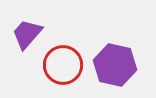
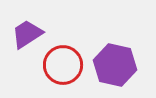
purple trapezoid: rotated 16 degrees clockwise
